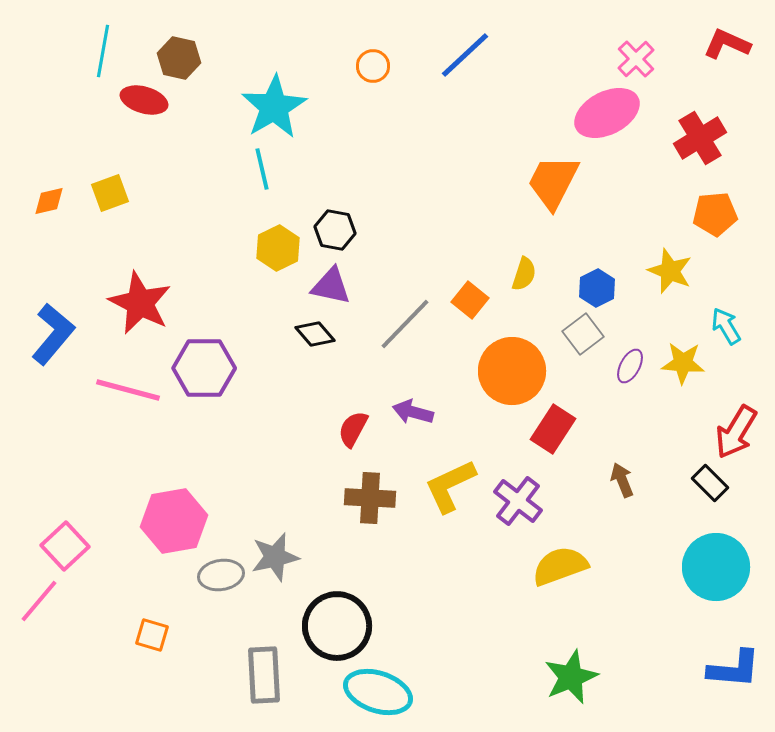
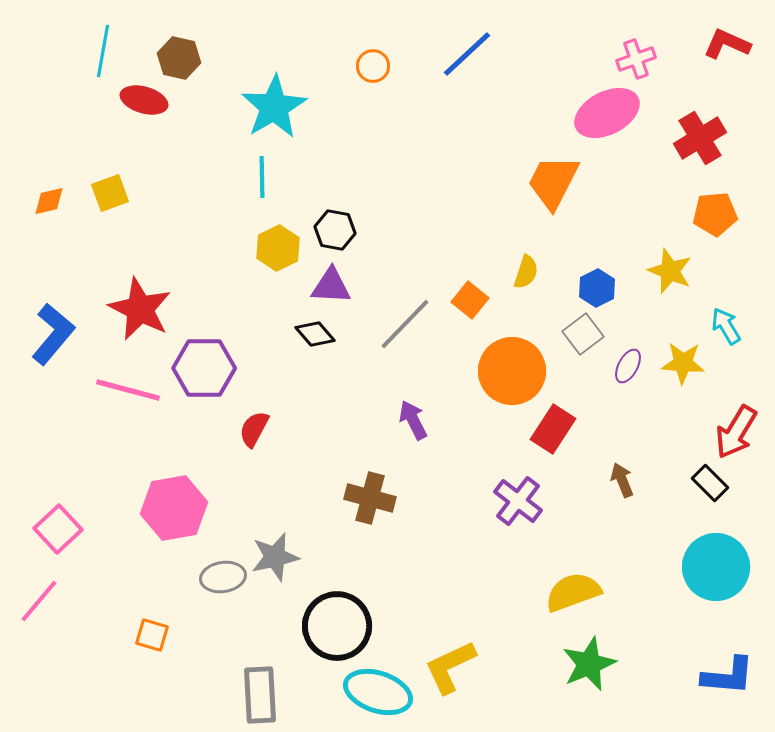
blue line at (465, 55): moved 2 px right, 1 px up
pink cross at (636, 59): rotated 24 degrees clockwise
cyan line at (262, 169): moved 8 px down; rotated 12 degrees clockwise
yellow semicircle at (524, 274): moved 2 px right, 2 px up
purple triangle at (331, 286): rotated 9 degrees counterclockwise
red star at (140, 303): moved 6 px down
purple ellipse at (630, 366): moved 2 px left
purple arrow at (413, 412): moved 8 px down; rotated 48 degrees clockwise
red semicircle at (353, 429): moved 99 px left
yellow L-shape at (450, 486): moved 181 px down
brown cross at (370, 498): rotated 12 degrees clockwise
pink hexagon at (174, 521): moved 13 px up
pink square at (65, 546): moved 7 px left, 17 px up
yellow semicircle at (560, 566): moved 13 px right, 26 px down
gray ellipse at (221, 575): moved 2 px right, 2 px down
blue L-shape at (734, 669): moved 6 px left, 7 px down
gray rectangle at (264, 675): moved 4 px left, 20 px down
green star at (571, 677): moved 18 px right, 13 px up
